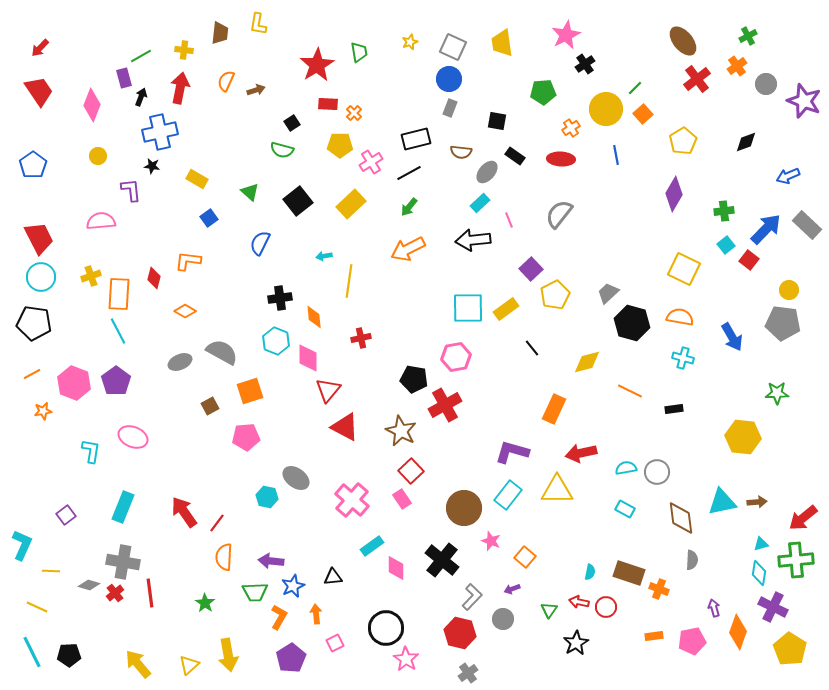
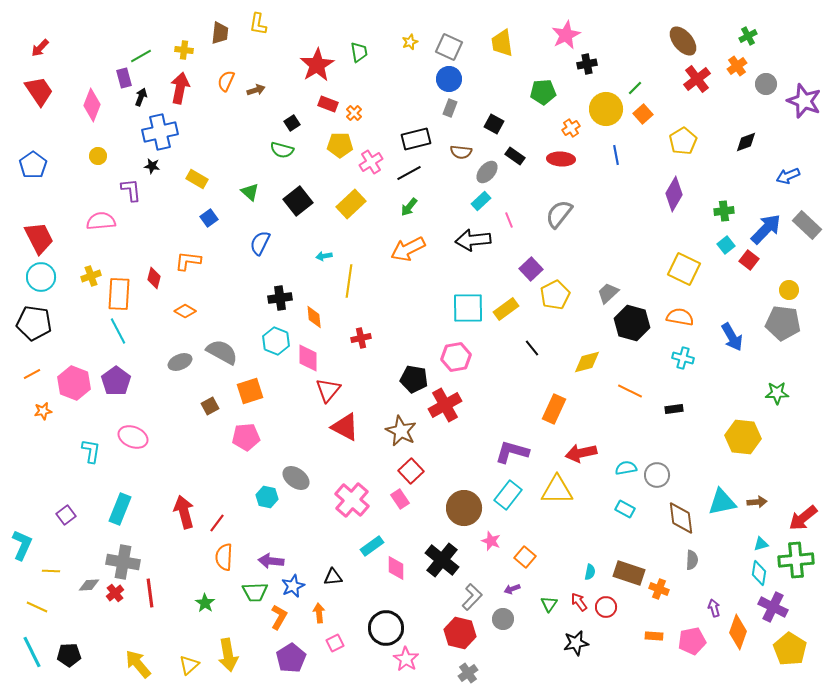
gray square at (453, 47): moved 4 px left
black cross at (585, 64): moved 2 px right; rotated 24 degrees clockwise
red rectangle at (328, 104): rotated 18 degrees clockwise
black square at (497, 121): moved 3 px left, 3 px down; rotated 18 degrees clockwise
cyan rectangle at (480, 203): moved 1 px right, 2 px up
gray circle at (657, 472): moved 3 px down
pink rectangle at (402, 499): moved 2 px left
cyan rectangle at (123, 507): moved 3 px left, 2 px down
red arrow at (184, 512): rotated 20 degrees clockwise
gray diamond at (89, 585): rotated 20 degrees counterclockwise
red arrow at (579, 602): rotated 42 degrees clockwise
green triangle at (549, 610): moved 6 px up
orange arrow at (316, 614): moved 3 px right, 1 px up
orange rectangle at (654, 636): rotated 12 degrees clockwise
black star at (576, 643): rotated 20 degrees clockwise
